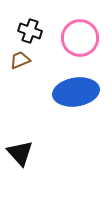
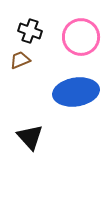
pink circle: moved 1 px right, 1 px up
black triangle: moved 10 px right, 16 px up
